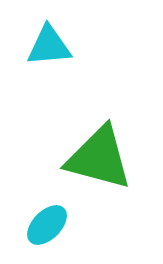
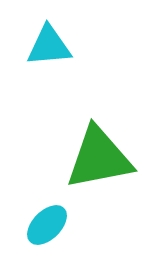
green triangle: rotated 26 degrees counterclockwise
